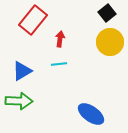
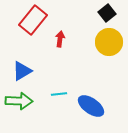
yellow circle: moved 1 px left
cyan line: moved 30 px down
blue ellipse: moved 8 px up
